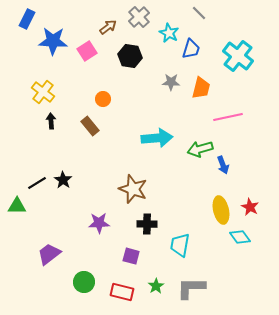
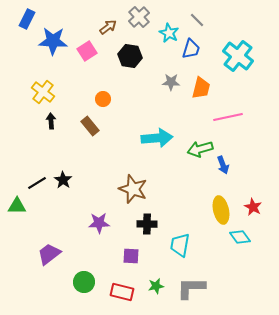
gray line: moved 2 px left, 7 px down
red star: moved 3 px right
purple square: rotated 12 degrees counterclockwise
green star: rotated 21 degrees clockwise
